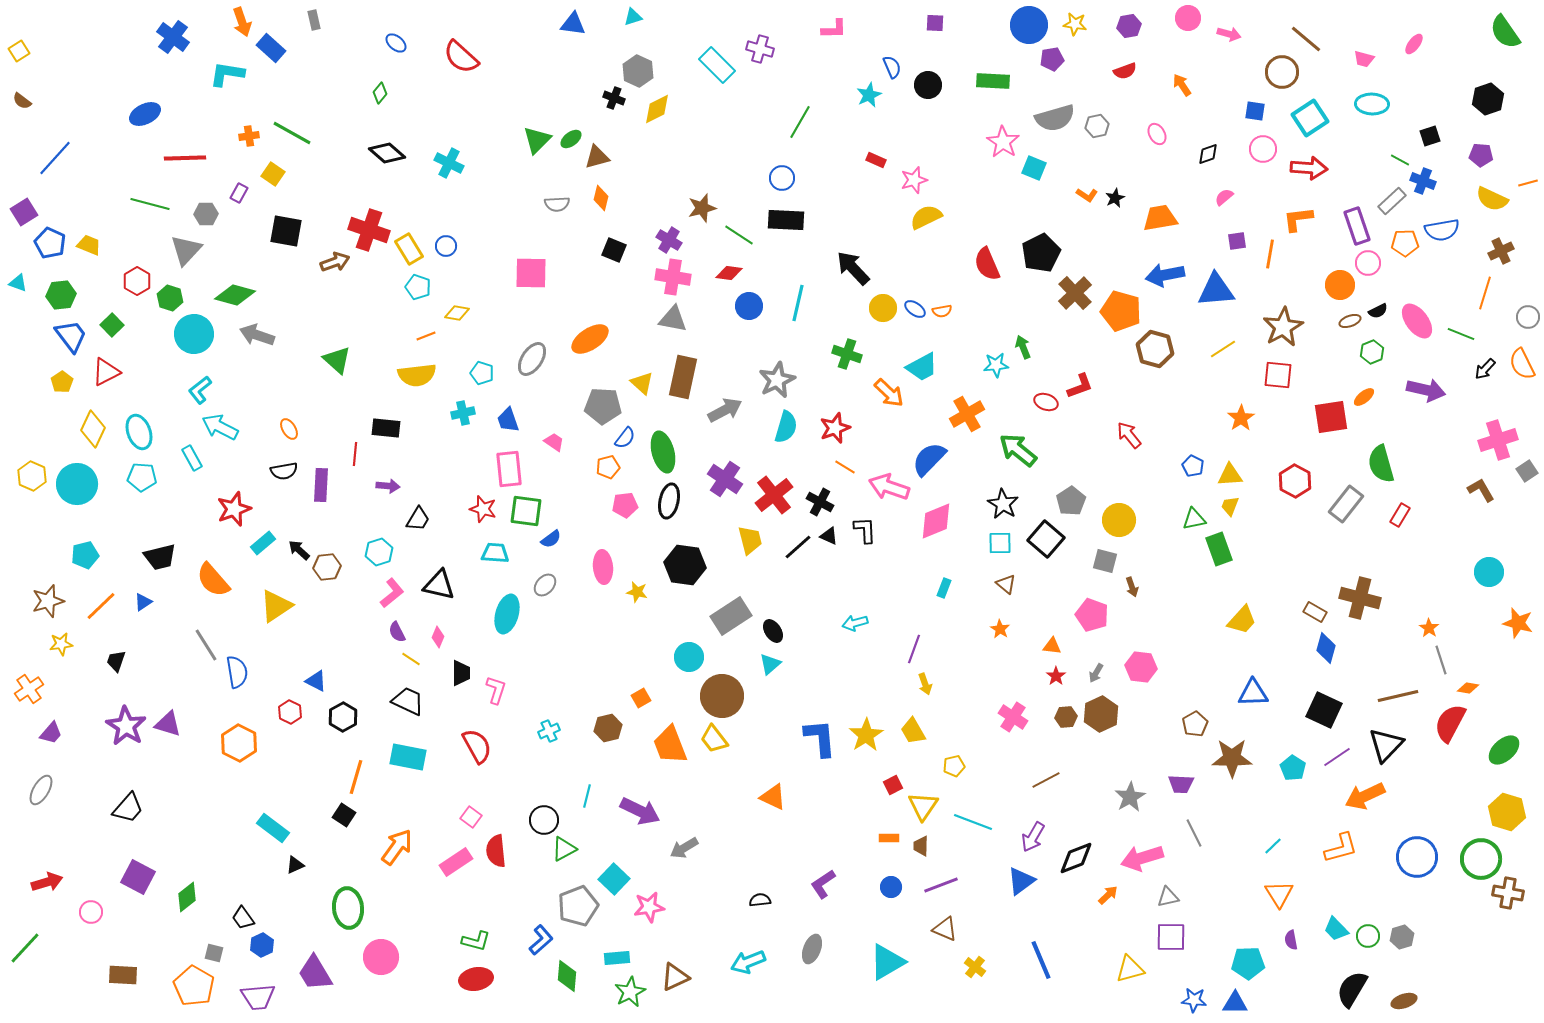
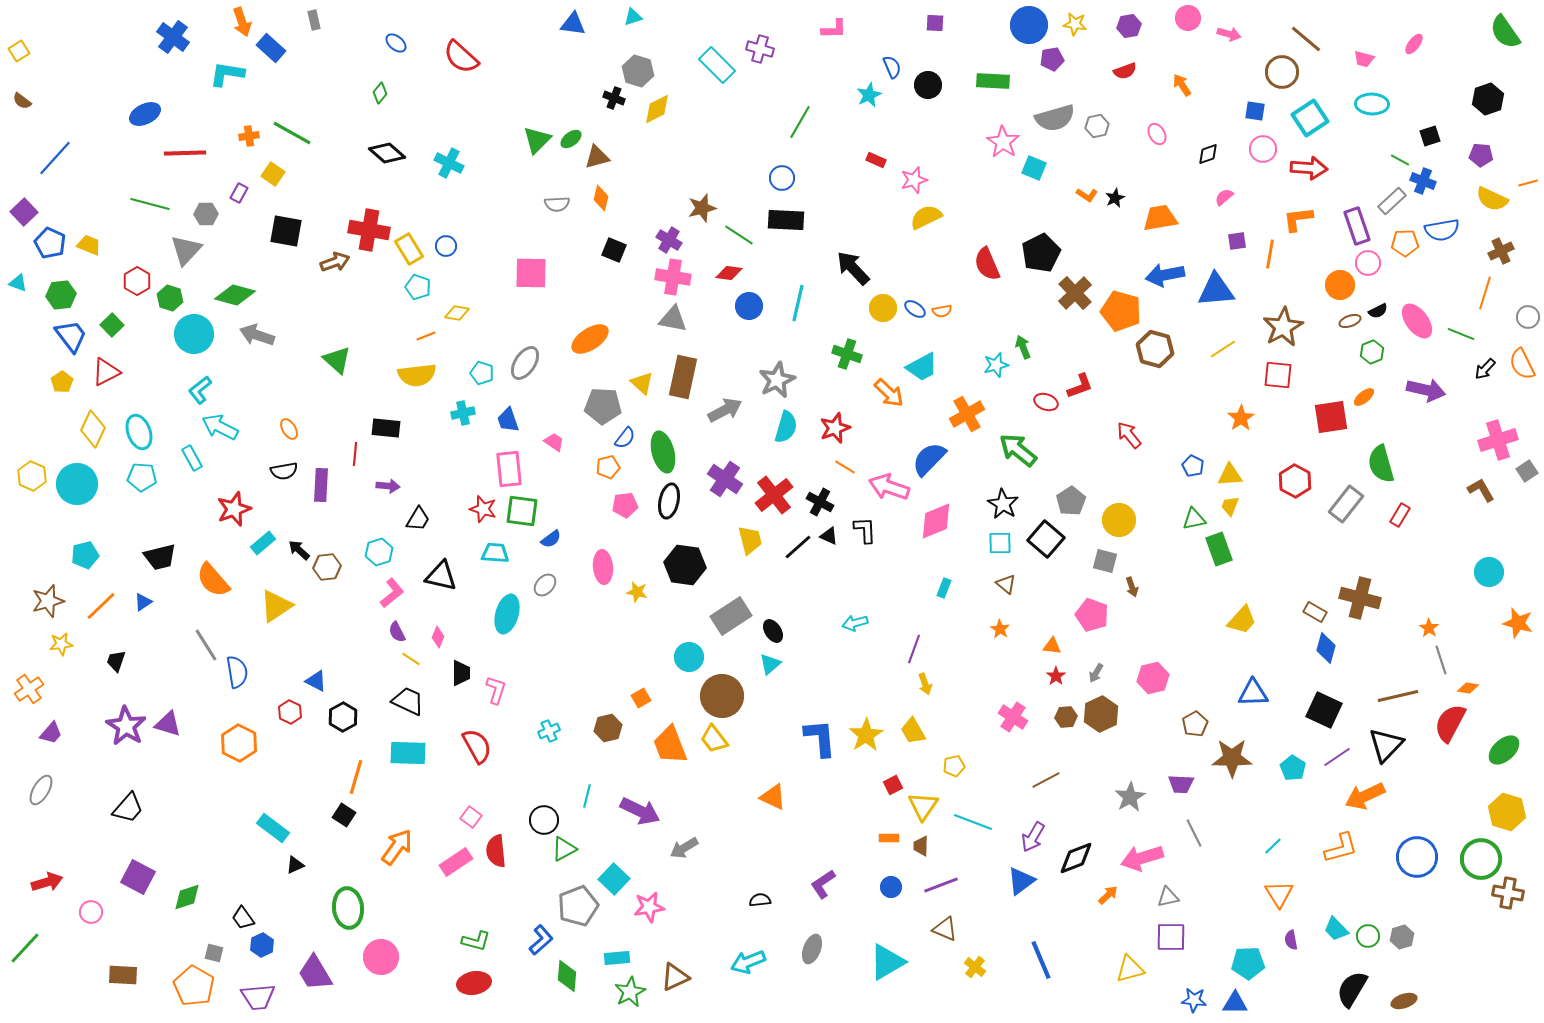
gray hexagon at (638, 71): rotated 8 degrees counterclockwise
red line at (185, 158): moved 5 px up
purple square at (24, 212): rotated 12 degrees counterclockwise
red cross at (369, 230): rotated 9 degrees counterclockwise
gray ellipse at (532, 359): moved 7 px left, 4 px down
cyan star at (996, 365): rotated 10 degrees counterclockwise
green square at (526, 511): moved 4 px left
black triangle at (439, 585): moved 2 px right, 9 px up
pink hexagon at (1141, 667): moved 12 px right, 11 px down; rotated 20 degrees counterclockwise
cyan rectangle at (408, 757): moved 4 px up; rotated 9 degrees counterclockwise
green diamond at (187, 897): rotated 20 degrees clockwise
red ellipse at (476, 979): moved 2 px left, 4 px down
